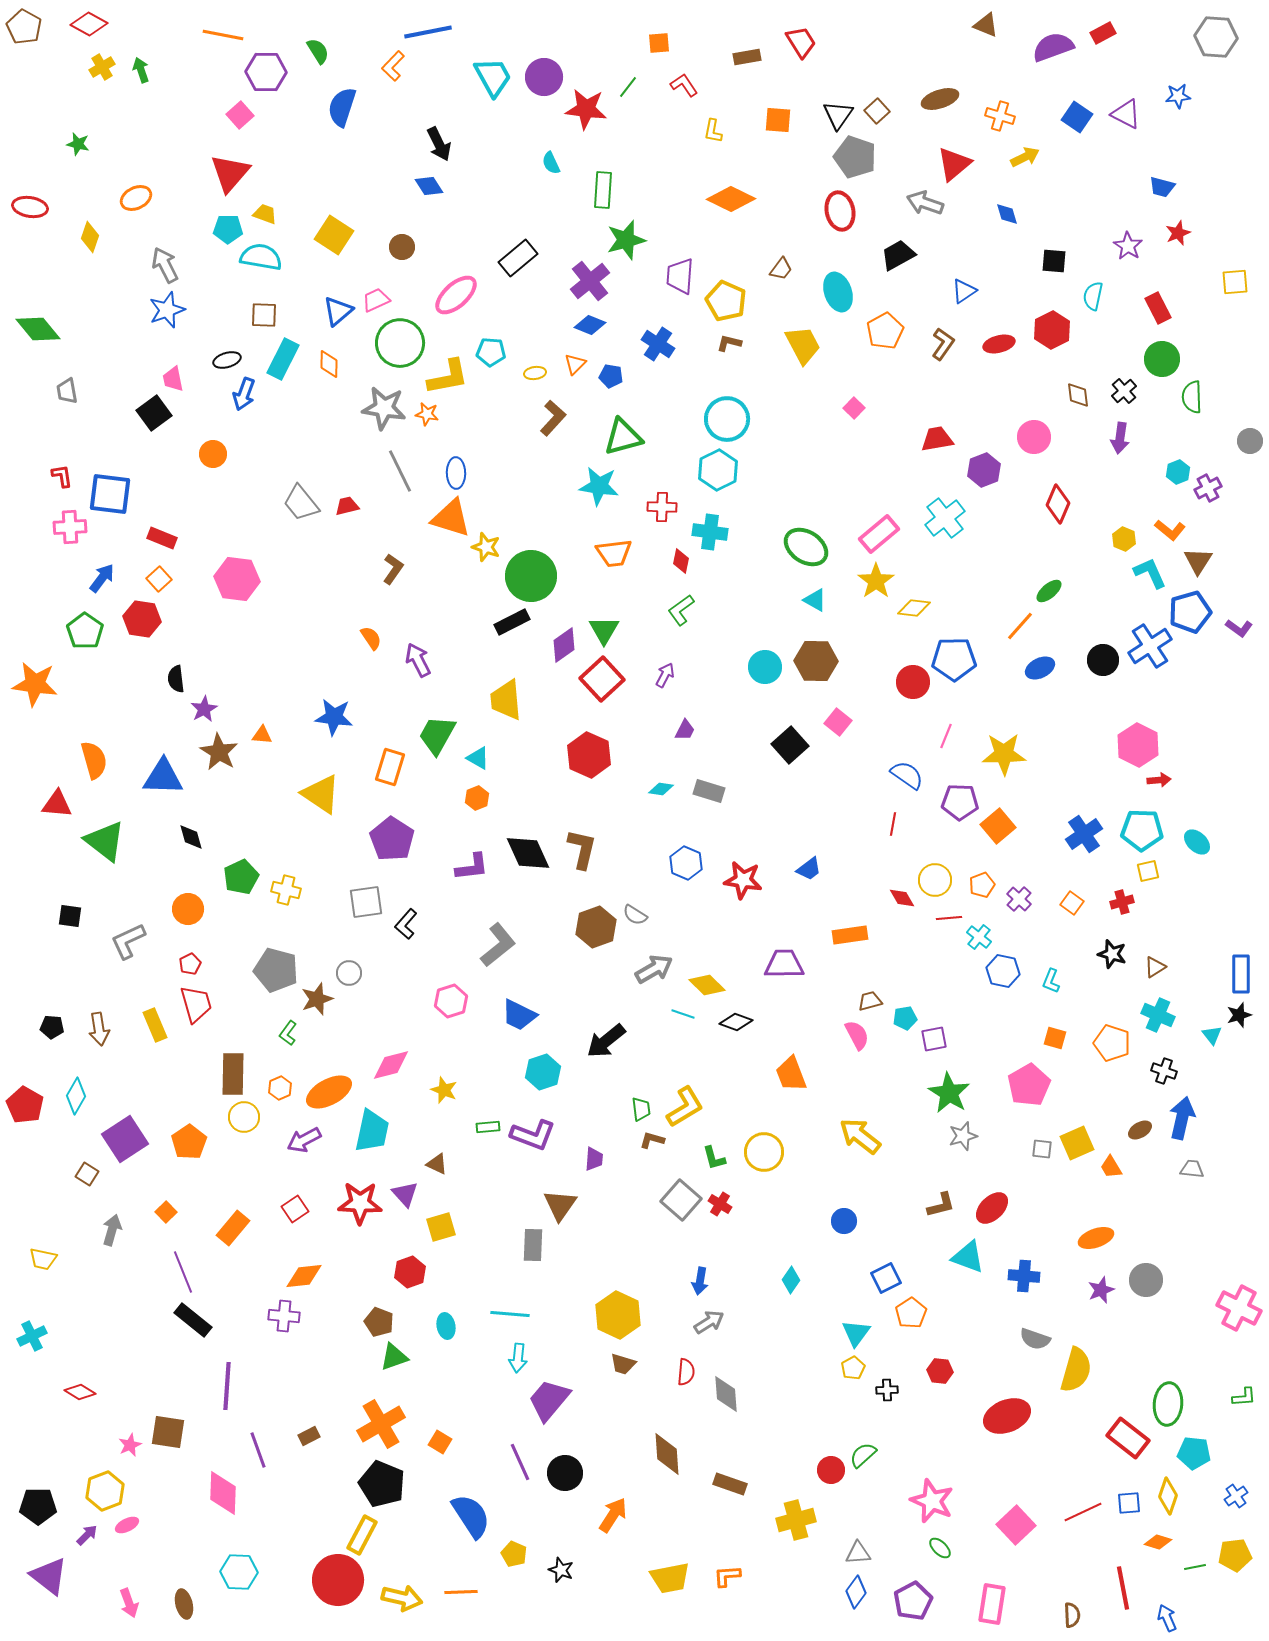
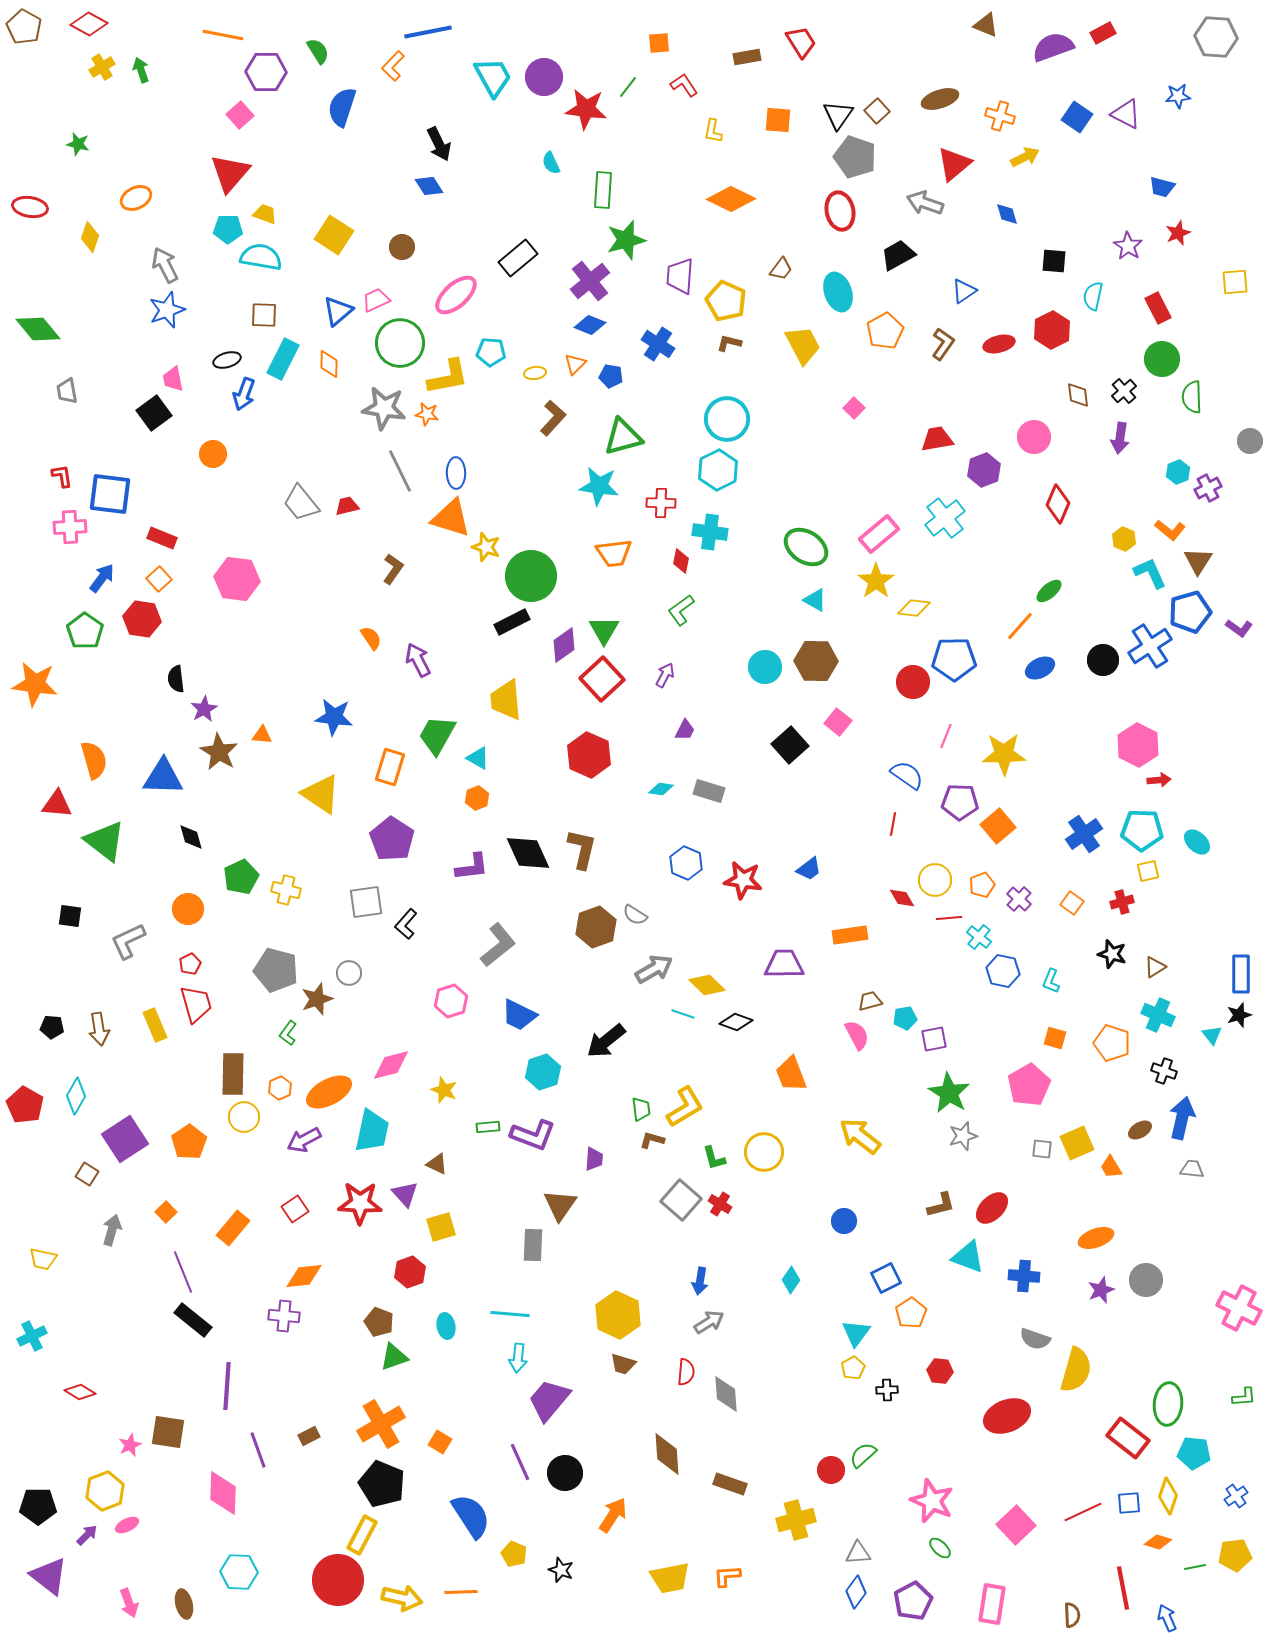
red cross at (662, 507): moved 1 px left, 4 px up
